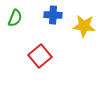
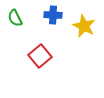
green semicircle: rotated 132 degrees clockwise
yellow star: rotated 20 degrees clockwise
